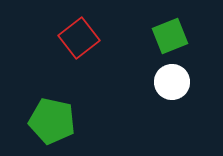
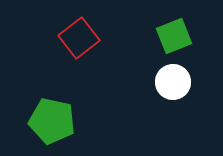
green square: moved 4 px right
white circle: moved 1 px right
